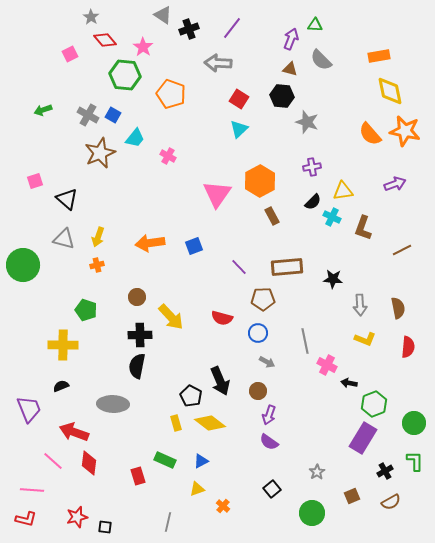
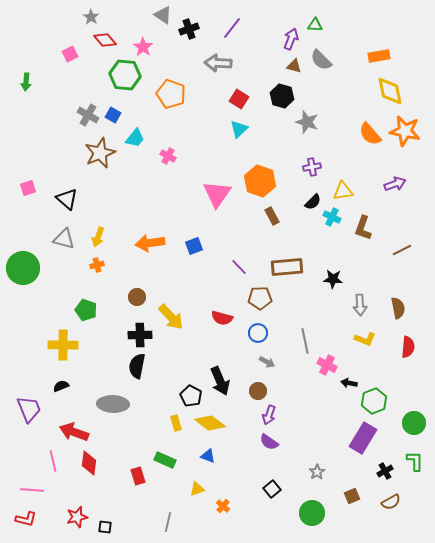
brown triangle at (290, 69): moved 4 px right, 3 px up
black hexagon at (282, 96): rotated 10 degrees clockwise
green arrow at (43, 110): moved 17 px left, 28 px up; rotated 66 degrees counterclockwise
pink square at (35, 181): moved 7 px left, 7 px down
orange hexagon at (260, 181): rotated 12 degrees counterclockwise
green circle at (23, 265): moved 3 px down
brown pentagon at (263, 299): moved 3 px left, 1 px up
green hexagon at (374, 404): moved 3 px up
pink line at (53, 461): rotated 35 degrees clockwise
blue triangle at (201, 461): moved 7 px right, 5 px up; rotated 49 degrees clockwise
